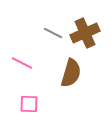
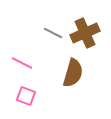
brown semicircle: moved 2 px right
pink square: moved 3 px left, 8 px up; rotated 18 degrees clockwise
